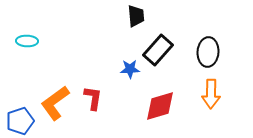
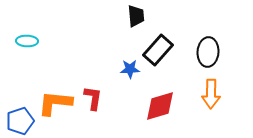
orange L-shape: rotated 42 degrees clockwise
